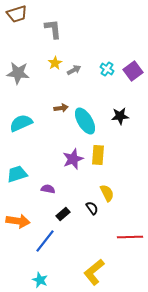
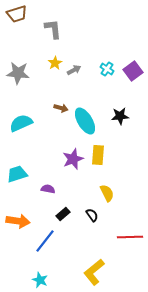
brown arrow: rotated 24 degrees clockwise
black semicircle: moved 7 px down
